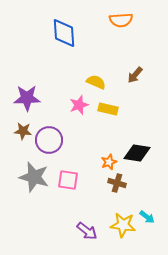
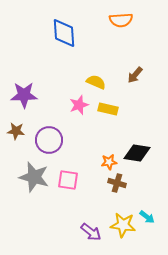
purple star: moved 3 px left, 3 px up
brown star: moved 7 px left
orange star: rotated 14 degrees clockwise
purple arrow: moved 4 px right, 1 px down
